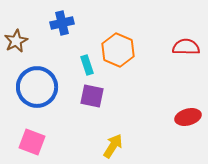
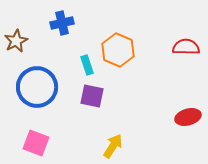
pink square: moved 4 px right, 1 px down
